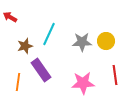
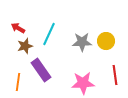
red arrow: moved 8 px right, 11 px down
